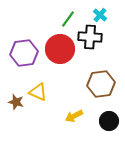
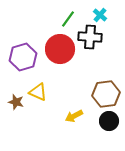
purple hexagon: moved 1 px left, 4 px down; rotated 8 degrees counterclockwise
brown hexagon: moved 5 px right, 10 px down
